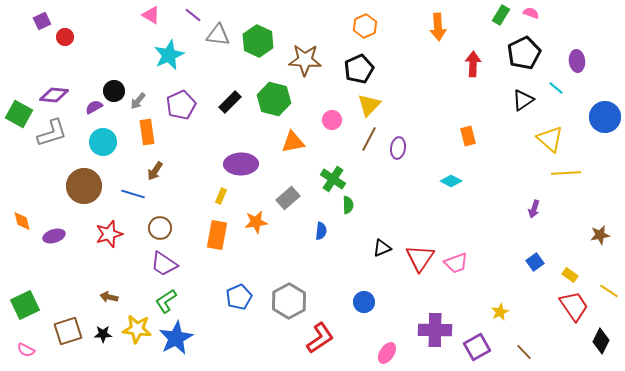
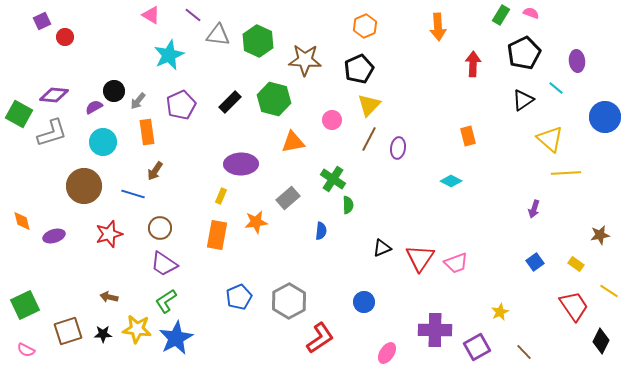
yellow rectangle at (570, 275): moved 6 px right, 11 px up
